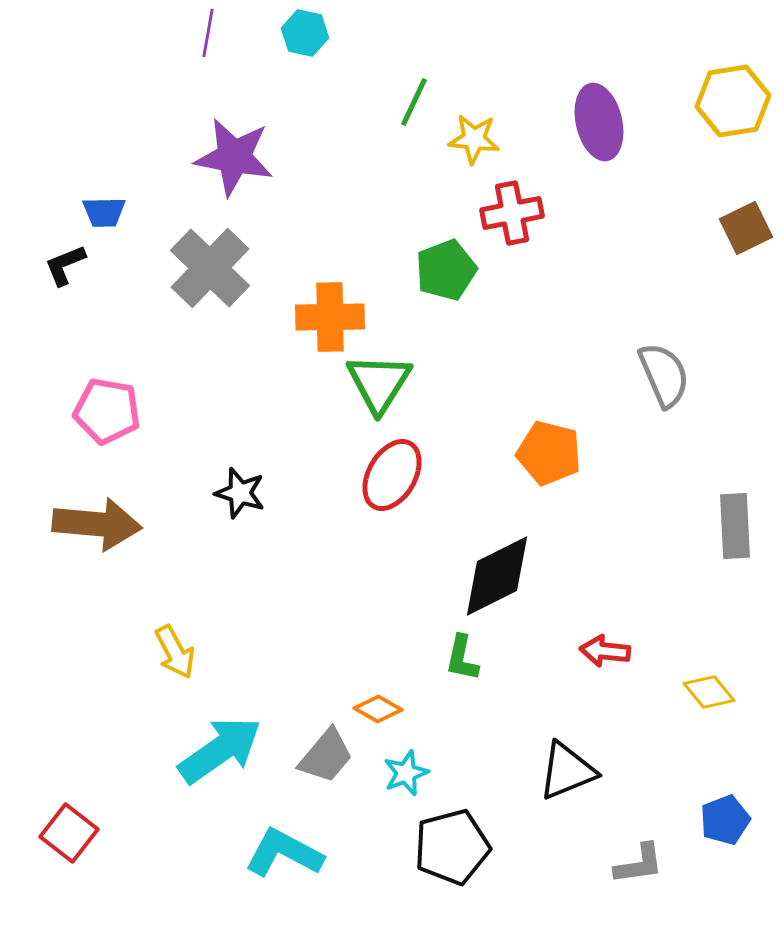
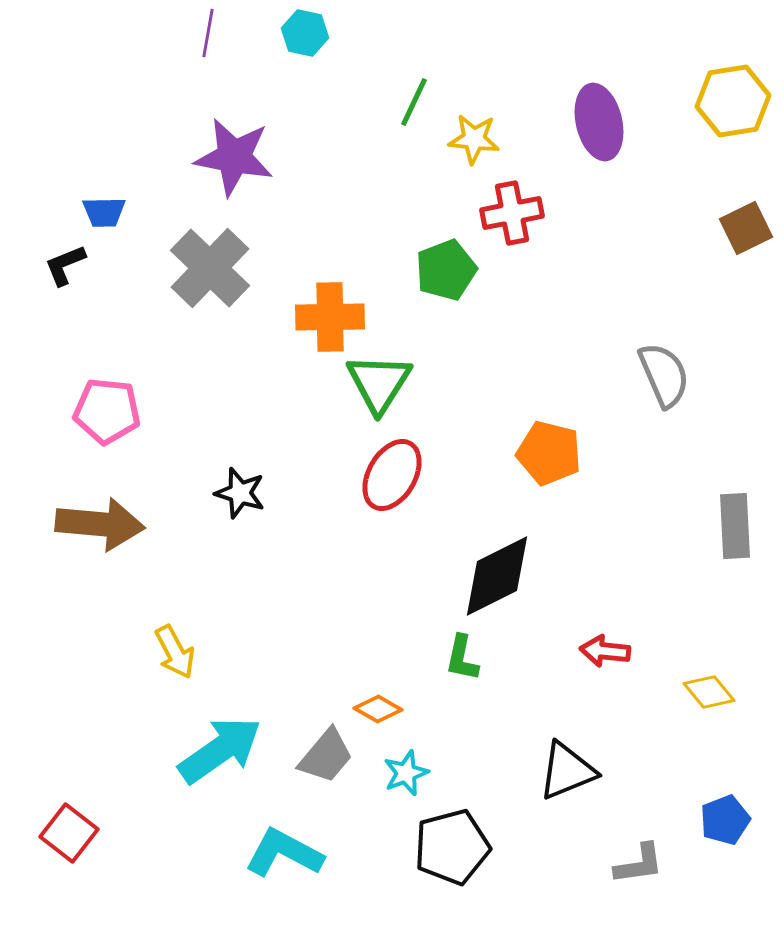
pink pentagon: rotated 4 degrees counterclockwise
brown arrow: moved 3 px right
